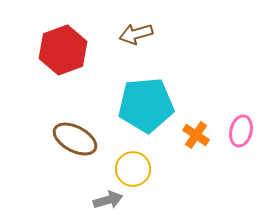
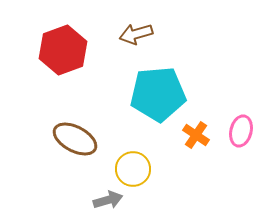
cyan pentagon: moved 12 px right, 11 px up
